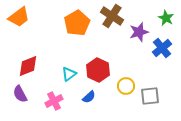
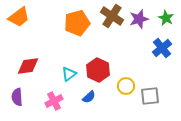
orange pentagon: rotated 15 degrees clockwise
purple star: moved 13 px up
red diamond: rotated 15 degrees clockwise
purple semicircle: moved 3 px left, 3 px down; rotated 24 degrees clockwise
